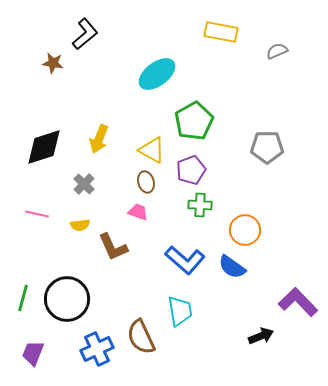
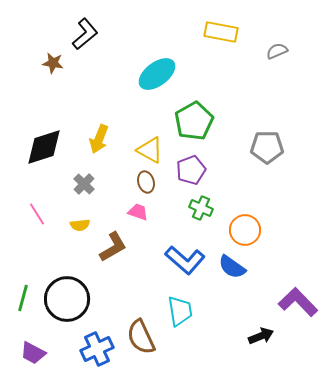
yellow triangle: moved 2 px left
green cross: moved 1 px right, 3 px down; rotated 20 degrees clockwise
pink line: rotated 45 degrees clockwise
brown L-shape: rotated 96 degrees counterclockwise
purple trapezoid: rotated 84 degrees counterclockwise
